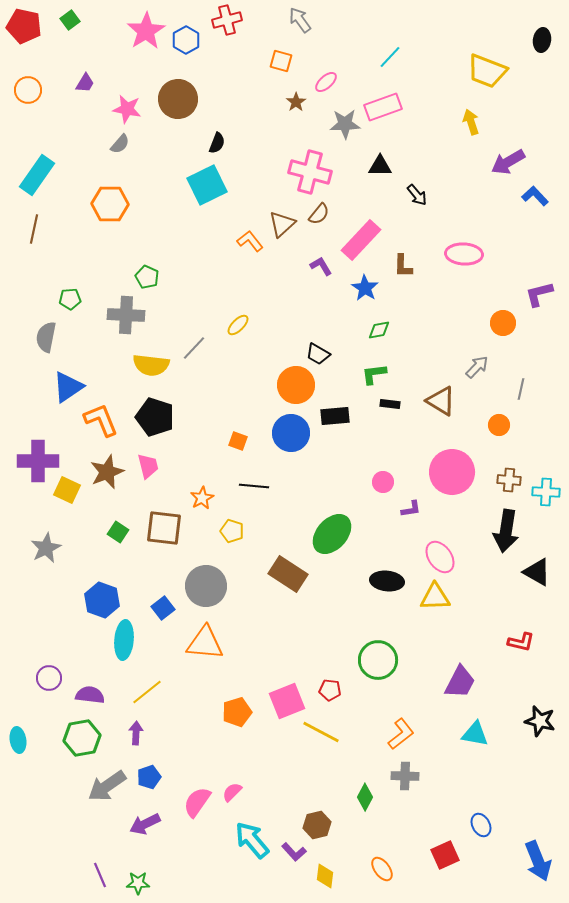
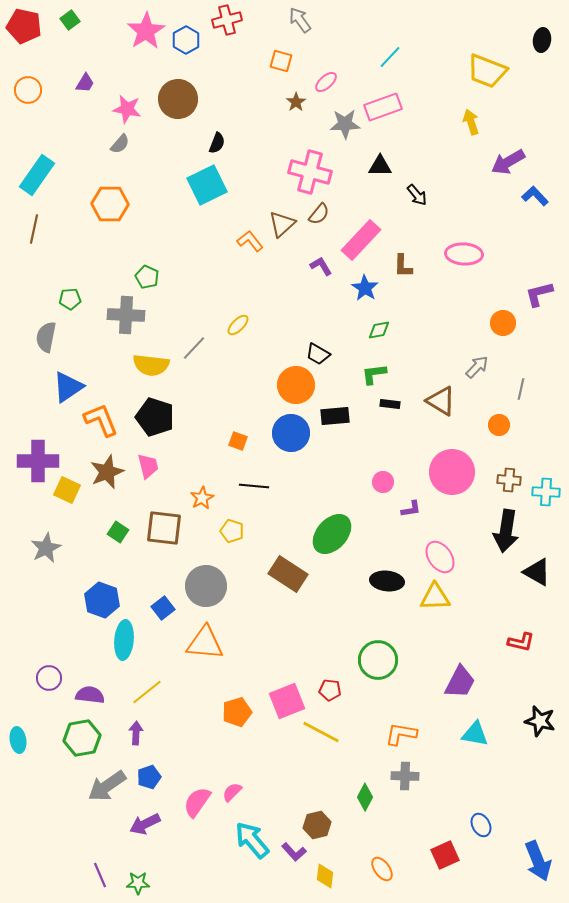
orange L-shape at (401, 734): rotated 132 degrees counterclockwise
